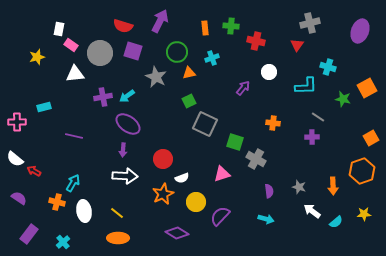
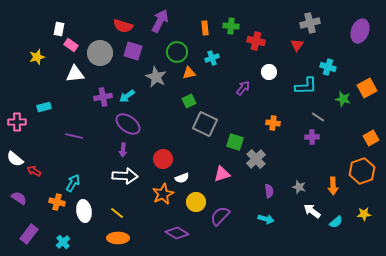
gray cross at (256, 159): rotated 18 degrees clockwise
